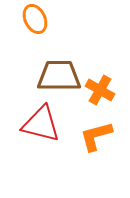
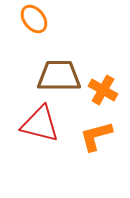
orange ellipse: moved 1 px left; rotated 12 degrees counterclockwise
orange cross: moved 3 px right
red triangle: moved 1 px left
